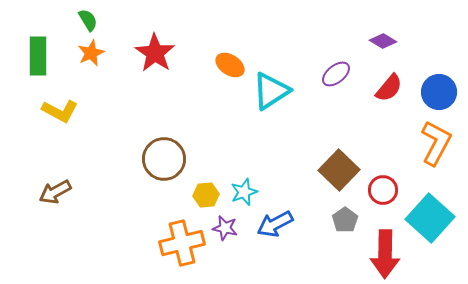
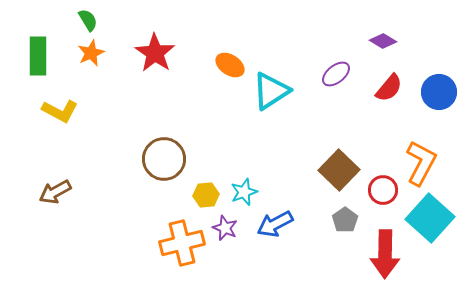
orange L-shape: moved 15 px left, 20 px down
purple star: rotated 10 degrees clockwise
